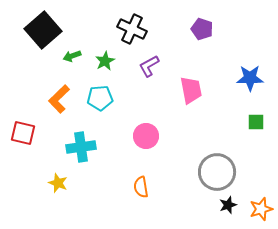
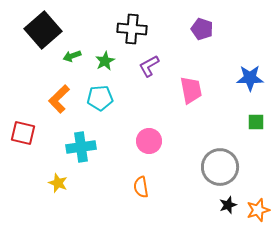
black cross: rotated 20 degrees counterclockwise
pink circle: moved 3 px right, 5 px down
gray circle: moved 3 px right, 5 px up
orange star: moved 3 px left, 1 px down
